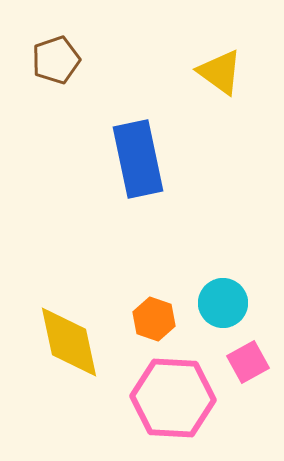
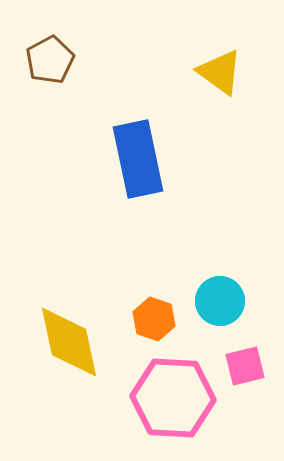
brown pentagon: moved 6 px left; rotated 9 degrees counterclockwise
cyan circle: moved 3 px left, 2 px up
pink square: moved 3 px left, 4 px down; rotated 15 degrees clockwise
